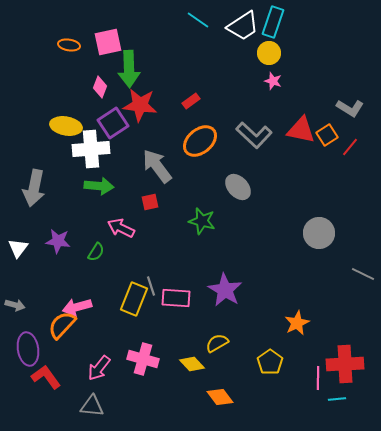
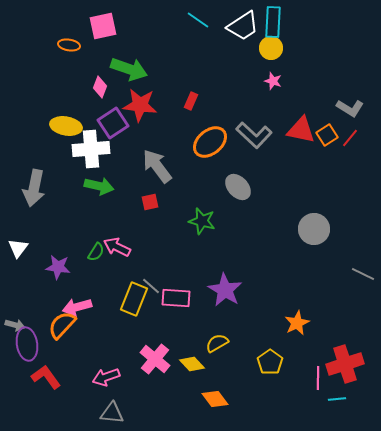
cyan rectangle at (273, 22): rotated 16 degrees counterclockwise
pink square at (108, 42): moved 5 px left, 16 px up
yellow circle at (269, 53): moved 2 px right, 5 px up
green arrow at (129, 69): rotated 69 degrees counterclockwise
red rectangle at (191, 101): rotated 30 degrees counterclockwise
orange ellipse at (200, 141): moved 10 px right, 1 px down
red line at (350, 147): moved 9 px up
green arrow at (99, 186): rotated 8 degrees clockwise
pink arrow at (121, 228): moved 4 px left, 19 px down
gray circle at (319, 233): moved 5 px left, 4 px up
purple star at (58, 241): moved 26 px down
gray line at (151, 286): rotated 30 degrees counterclockwise
gray arrow at (15, 305): moved 20 px down
purple ellipse at (28, 349): moved 1 px left, 5 px up
pink cross at (143, 359): moved 12 px right; rotated 24 degrees clockwise
red cross at (345, 364): rotated 15 degrees counterclockwise
pink arrow at (99, 368): moved 7 px right, 9 px down; rotated 32 degrees clockwise
orange diamond at (220, 397): moved 5 px left, 2 px down
gray triangle at (92, 406): moved 20 px right, 7 px down
